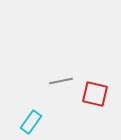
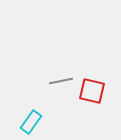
red square: moved 3 px left, 3 px up
